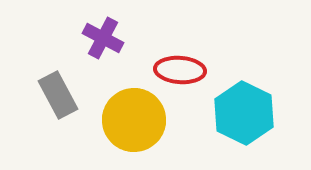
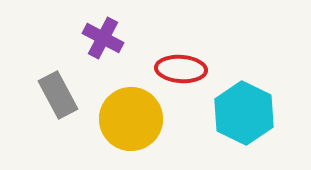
red ellipse: moved 1 px right, 1 px up
yellow circle: moved 3 px left, 1 px up
